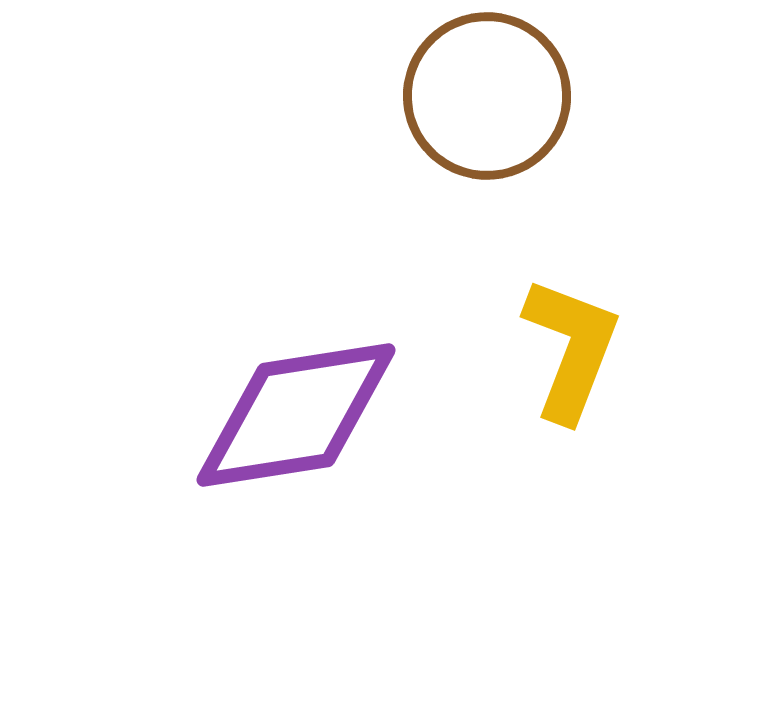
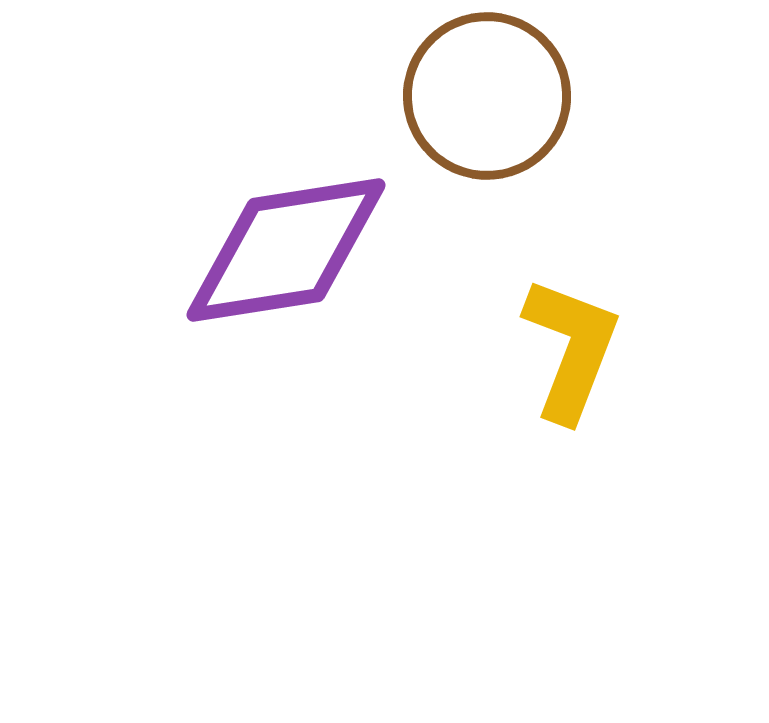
purple diamond: moved 10 px left, 165 px up
